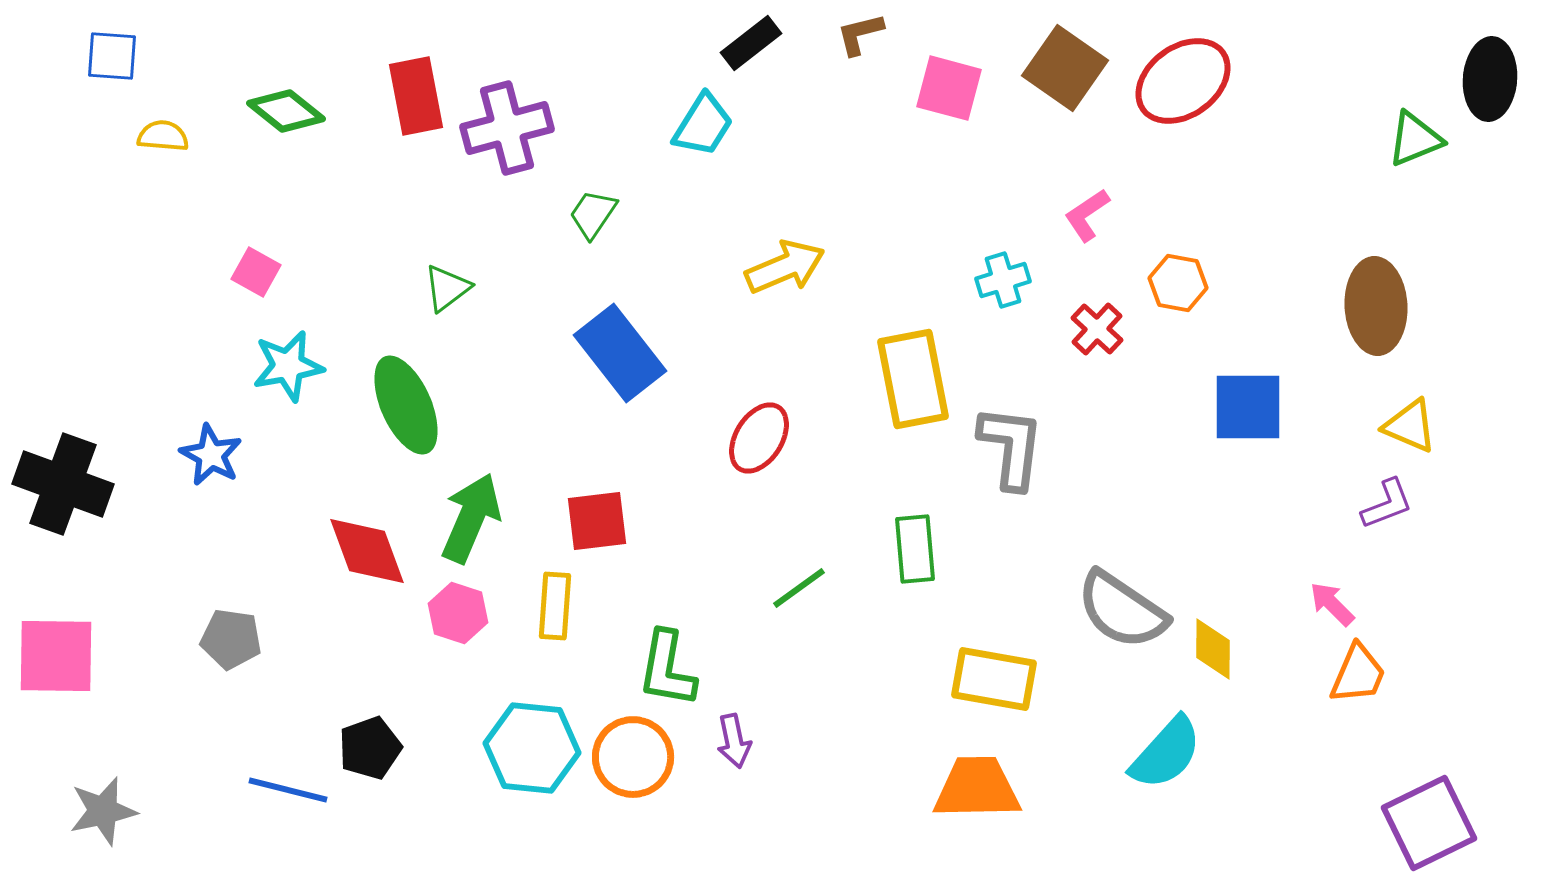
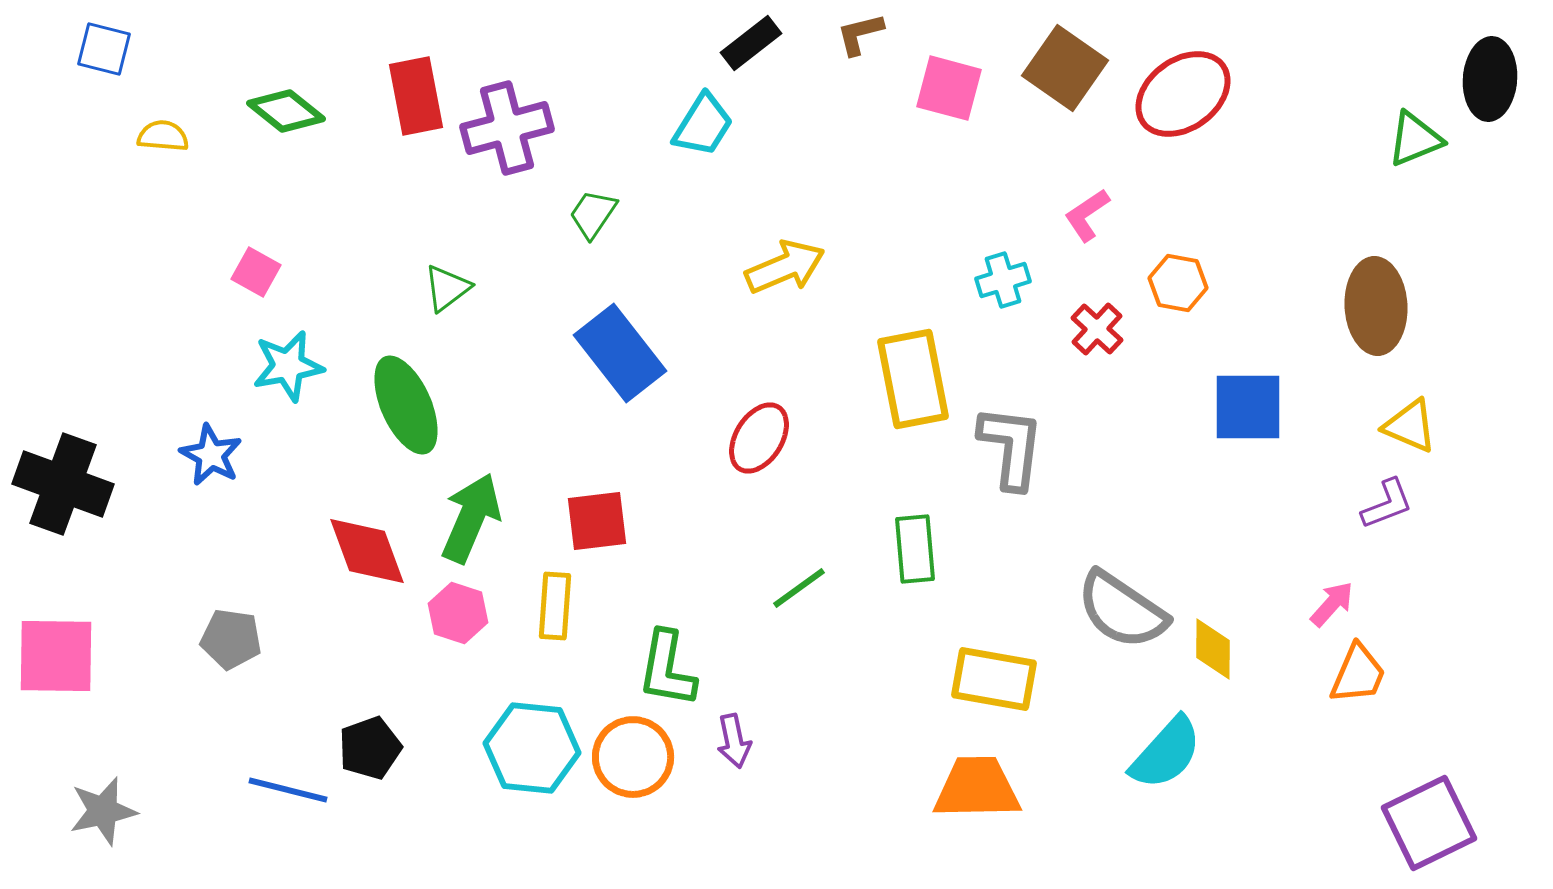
blue square at (112, 56): moved 8 px left, 7 px up; rotated 10 degrees clockwise
red ellipse at (1183, 81): moved 13 px down
pink arrow at (1332, 604): rotated 87 degrees clockwise
